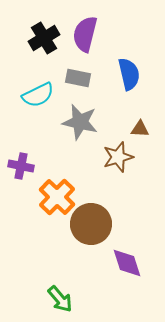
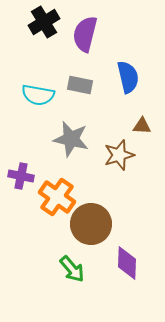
black cross: moved 16 px up
blue semicircle: moved 1 px left, 3 px down
gray rectangle: moved 2 px right, 7 px down
cyan semicircle: rotated 36 degrees clockwise
gray star: moved 9 px left, 17 px down
brown triangle: moved 2 px right, 3 px up
brown star: moved 1 px right, 2 px up
purple cross: moved 10 px down
orange cross: rotated 9 degrees counterclockwise
purple diamond: rotated 20 degrees clockwise
green arrow: moved 12 px right, 30 px up
